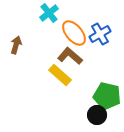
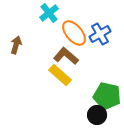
brown L-shape: moved 4 px left
